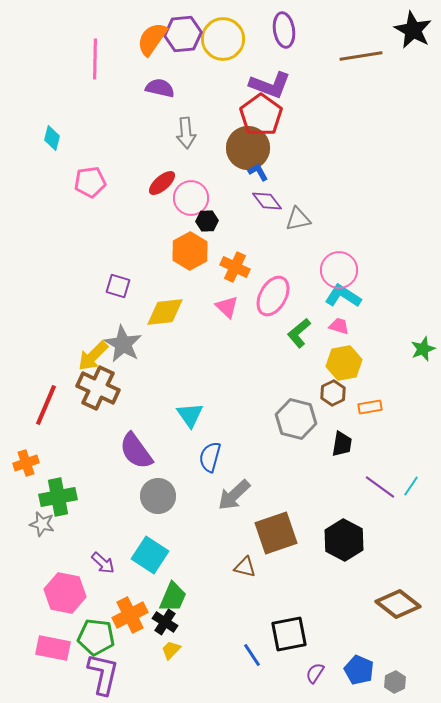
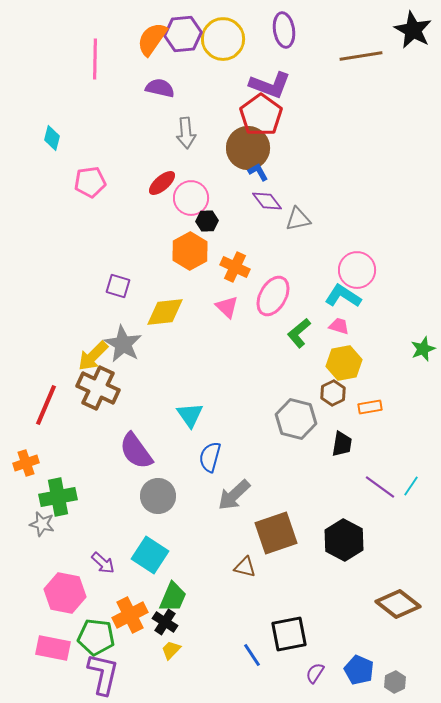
pink circle at (339, 270): moved 18 px right
